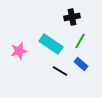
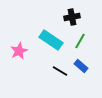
cyan rectangle: moved 4 px up
pink star: rotated 12 degrees counterclockwise
blue rectangle: moved 2 px down
